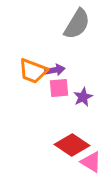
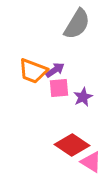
purple arrow: rotated 24 degrees counterclockwise
